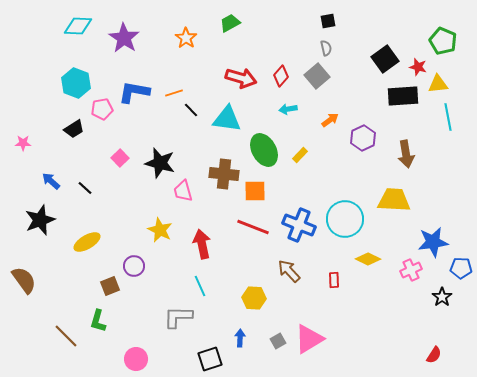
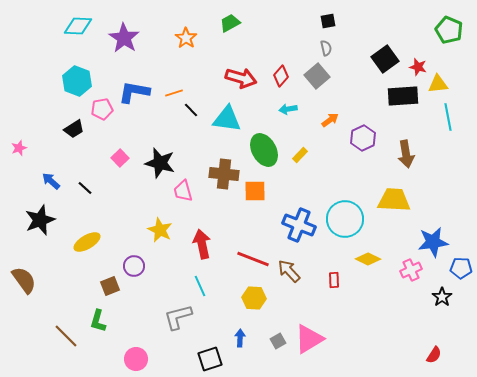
green pentagon at (443, 41): moved 6 px right, 11 px up
cyan hexagon at (76, 83): moved 1 px right, 2 px up
pink star at (23, 143): moved 4 px left, 5 px down; rotated 21 degrees counterclockwise
red line at (253, 227): moved 32 px down
gray L-shape at (178, 317): rotated 16 degrees counterclockwise
